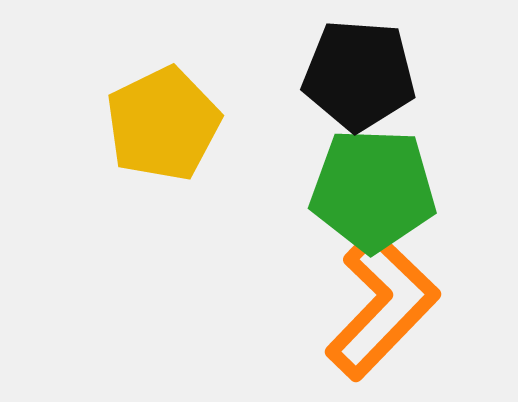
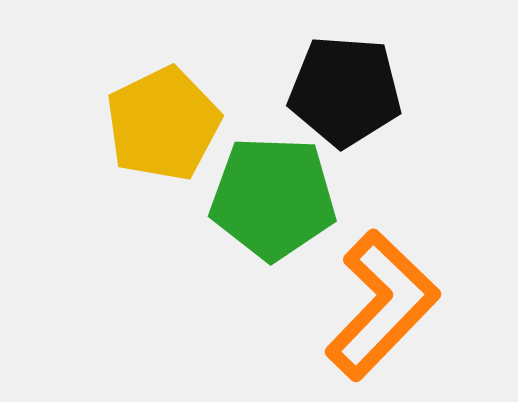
black pentagon: moved 14 px left, 16 px down
green pentagon: moved 100 px left, 8 px down
